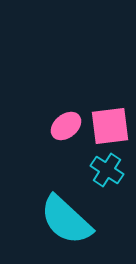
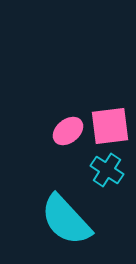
pink ellipse: moved 2 px right, 5 px down
cyan semicircle: rotated 4 degrees clockwise
